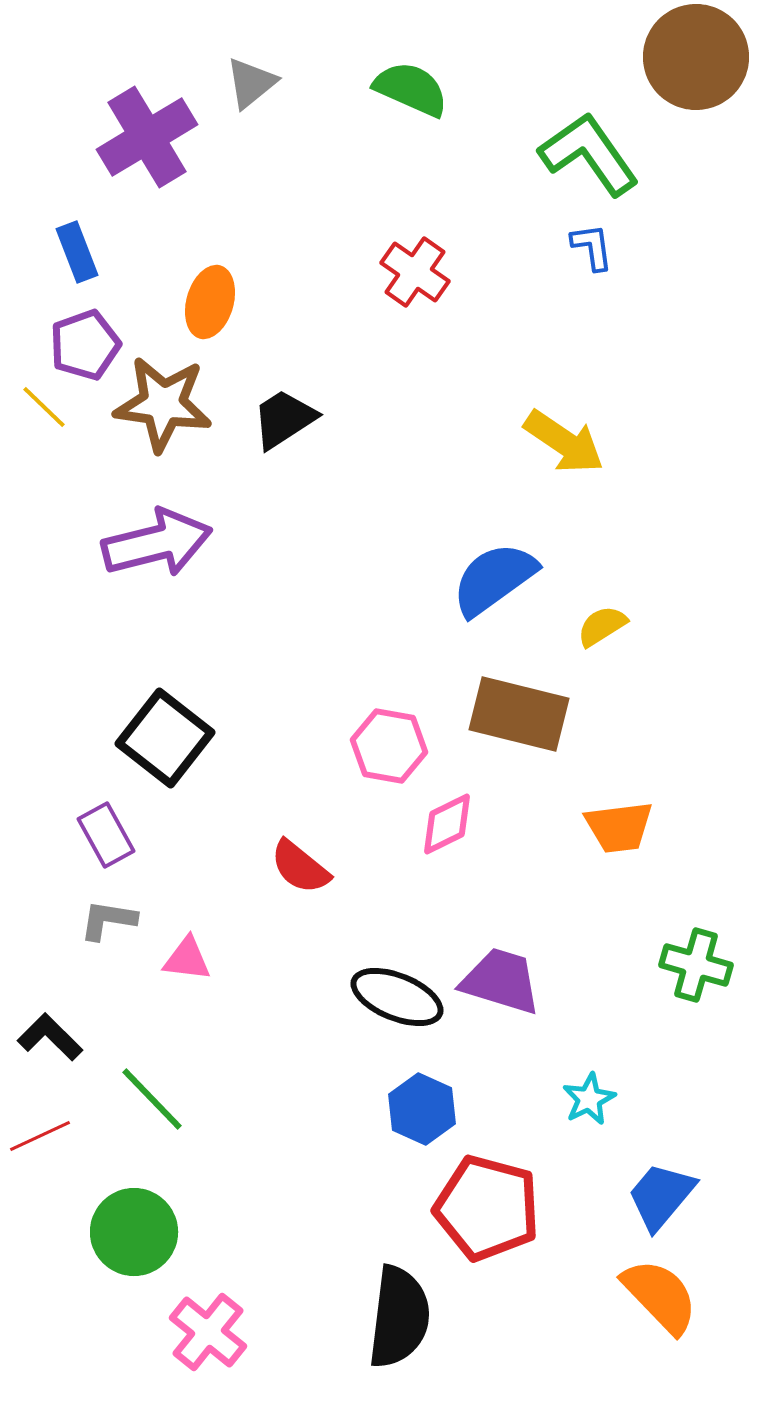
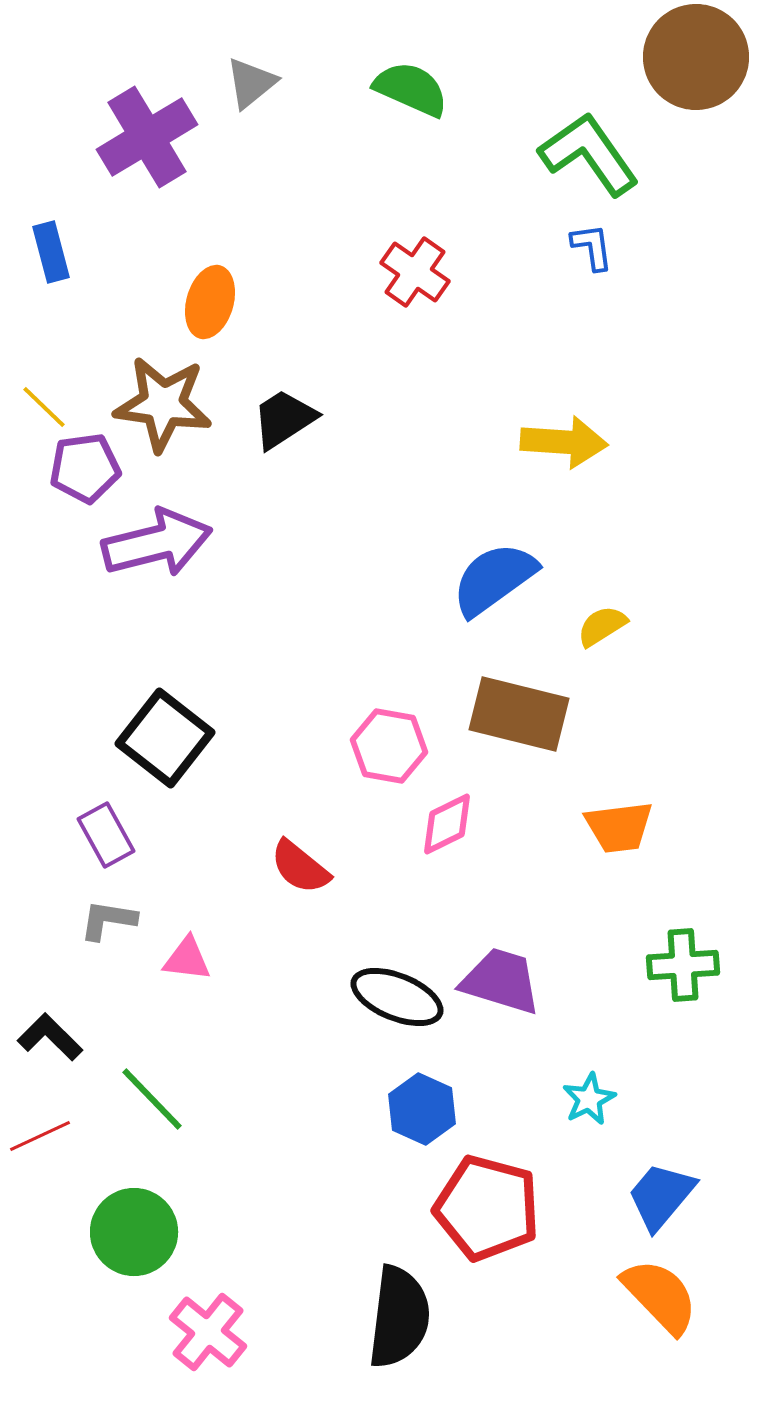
blue rectangle: moved 26 px left; rotated 6 degrees clockwise
purple pentagon: moved 123 px down; rotated 12 degrees clockwise
yellow arrow: rotated 30 degrees counterclockwise
green cross: moved 13 px left; rotated 20 degrees counterclockwise
